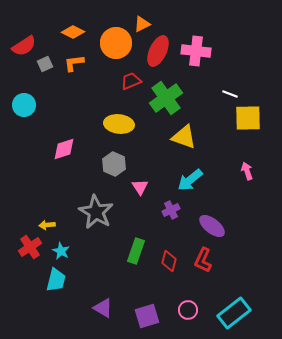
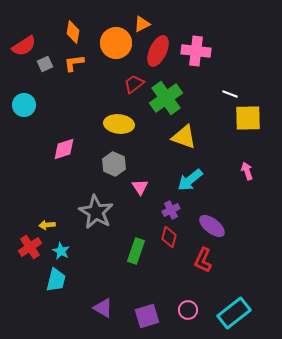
orange diamond: rotated 75 degrees clockwise
red trapezoid: moved 3 px right, 3 px down; rotated 15 degrees counterclockwise
red diamond: moved 24 px up
